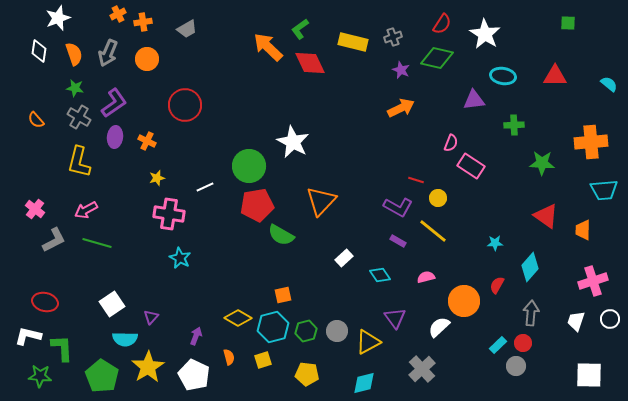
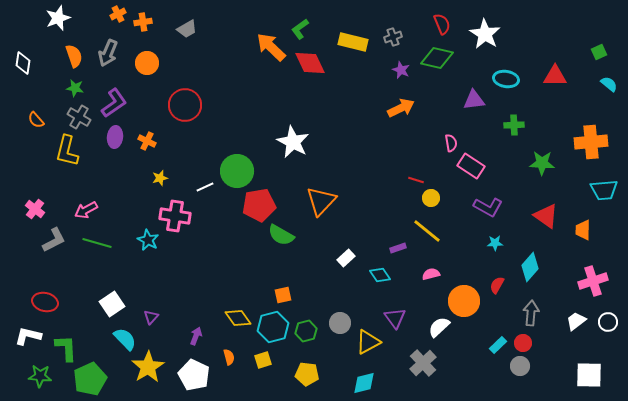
green square at (568, 23): moved 31 px right, 29 px down; rotated 28 degrees counterclockwise
red semicircle at (442, 24): rotated 55 degrees counterclockwise
orange arrow at (268, 47): moved 3 px right
white diamond at (39, 51): moved 16 px left, 12 px down
orange semicircle at (74, 54): moved 2 px down
orange circle at (147, 59): moved 4 px down
cyan ellipse at (503, 76): moved 3 px right, 3 px down
pink semicircle at (451, 143): rotated 30 degrees counterclockwise
yellow L-shape at (79, 162): moved 12 px left, 11 px up
green circle at (249, 166): moved 12 px left, 5 px down
yellow star at (157, 178): moved 3 px right
yellow circle at (438, 198): moved 7 px left
red pentagon at (257, 205): moved 2 px right
purple L-shape at (398, 207): moved 90 px right
pink cross at (169, 214): moved 6 px right, 2 px down
yellow line at (433, 231): moved 6 px left
purple rectangle at (398, 241): moved 7 px down; rotated 49 degrees counterclockwise
cyan star at (180, 258): moved 32 px left, 18 px up
white rectangle at (344, 258): moved 2 px right
pink semicircle at (426, 277): moved 5 px right, 3 px up
yellow diamond at (238, 318): rotated 24 degrees clockwise
white circle at (610, 319): moved 2 px left, 3 px down
white trapezoid at (576, 321): rotated 35 degrees clockwise
gray circle at (337, 331): moved 3 px right, 8 px up
cyan semicircle at (125, 339): rotated 135 degrees counterclockwise
green L-shape at (62, 348): moved 4 px right
gray circle at (516, 366): moved 4 px right
gray cross at (422, 369): moved 1 px right, 6 px up
green pentagon at (102, 376): moved 12 px left, 3 px down; rotated 16 degrees clockwise
